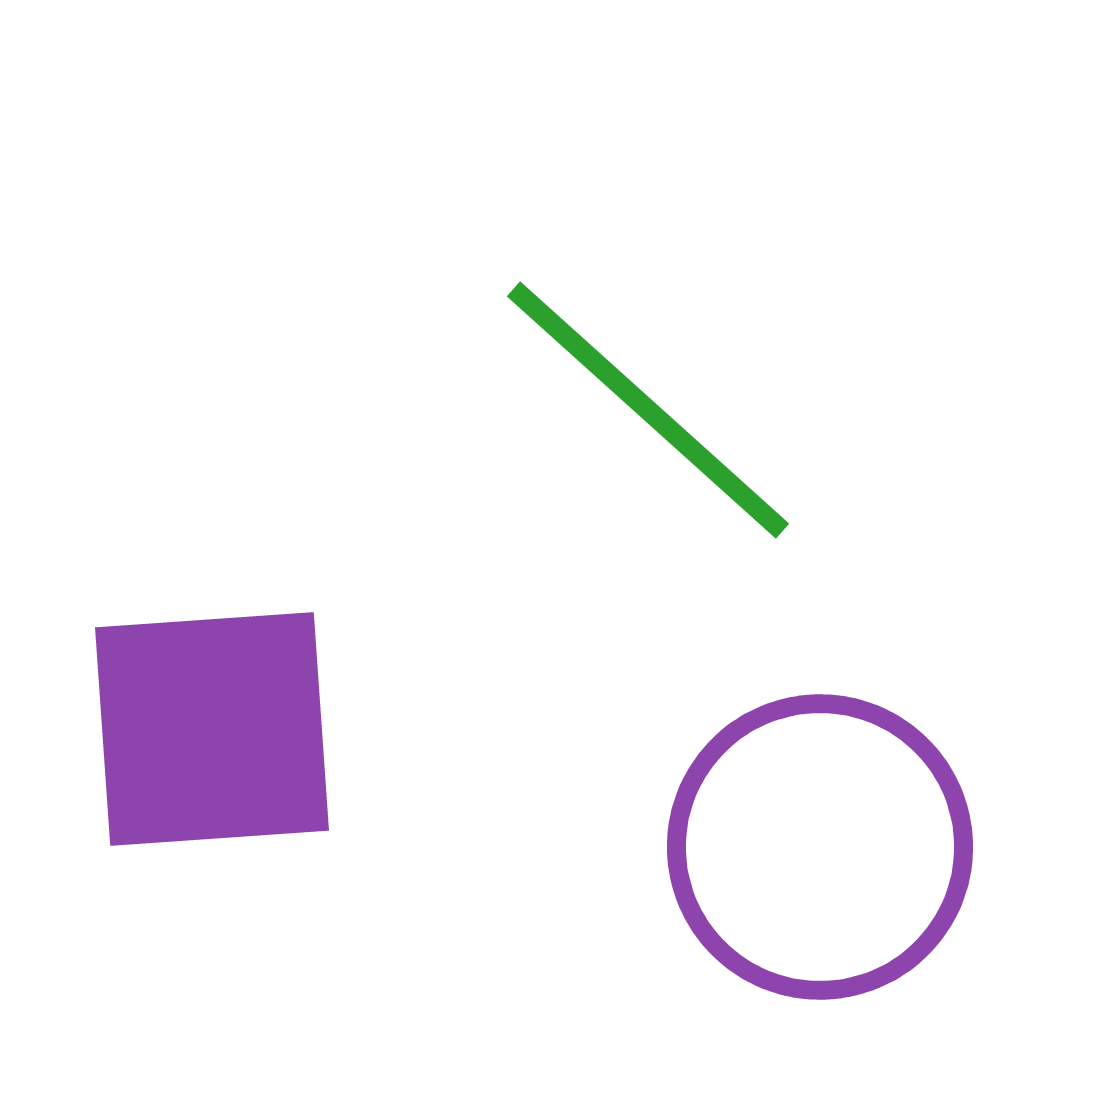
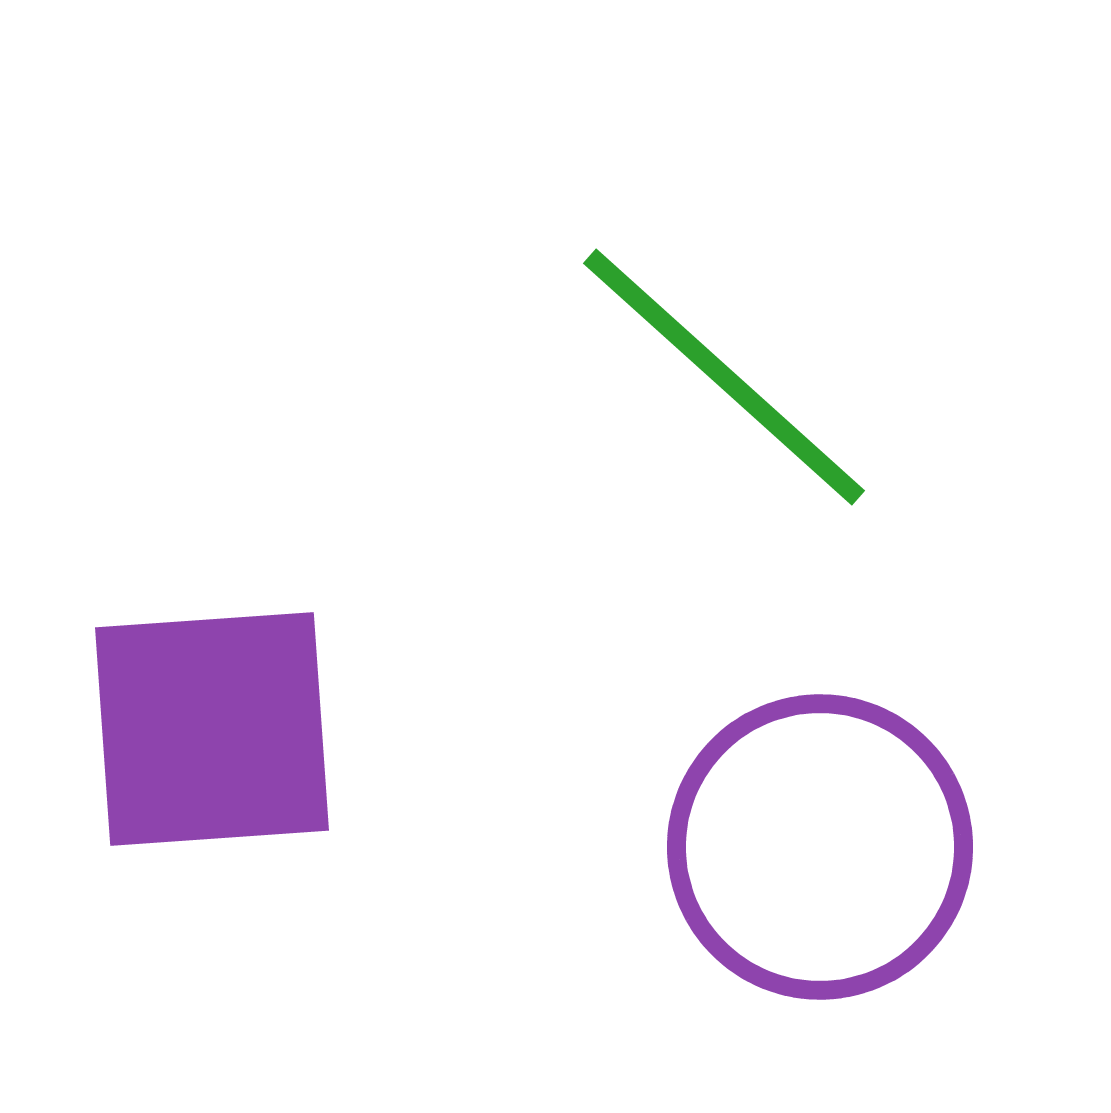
green line: moved 76 px right, 33 px up
